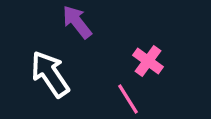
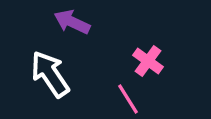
purple arrow: moved 5 px left; rotated 27 degrees counterclockwise
